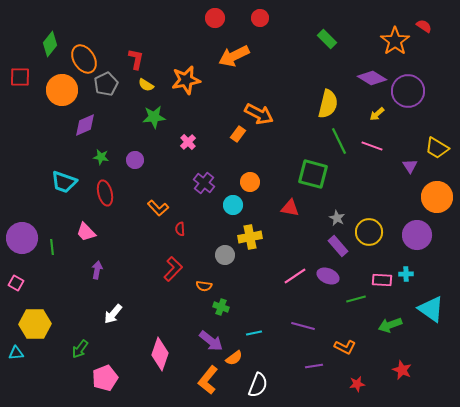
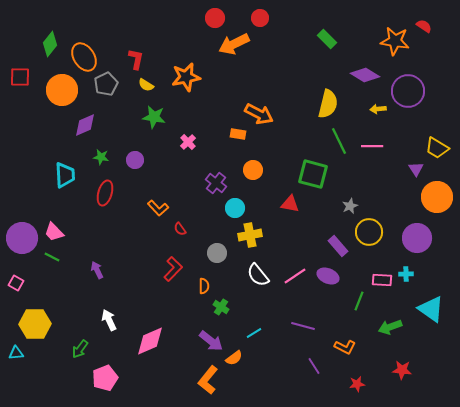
orange star at (395, 41): rotated 28 degrees counterclockwise
orange arrow at (234, 56): moved 12 px up
orange ellipse at (84, 59): moved 2 px up
purple diamond at (372, 78): moved 7 px left, 3 px up
orange star at (186, 80): moved 3 px up
yellow arrow at (377, 114): moved 1 px right, 5 px up; rotated 35 degrees clockwise
green star at (154, 117): rotated 15 degrees clockwise
orange rectangle at (238, 134): rotated 63 degrees clockwise
pink line at (372, 146): rotated 20 degrees counterclockwise
purple triangle at (410, 166): moved 6 px right, 3 px down
cyan trapezoid at (64, 182): moved 1 px right, 7 px up; rotated 112 degrees counterclockwise
orange circle at (250, 182): moved 3 px right, 12 px up
purple cross at (204, 183): moved 12 px right
red ellipse at (105, 193): rotated 30 degrees clockwise
cyan circle at (233, 205): moved 2 px right, 3 px down
red triangle at (290, 208): moved 4 px up
gray star at (337, 218): moved 13 px right, 12 px up; rotated 21 degrees clockwise
red semicircle at (180, 229): rotated 32 degrees counterclockwise
pink trapezoid at (86, 232): moved 32 px left
purple circle at (417, 235): moved 3 px down
yellow cross at (250, 237): moved 2 px up
green line at (52, 247): moved 10 px down; rotated 56 degrees counterclockwise
gray circle at (225, 255): moved 8 px left, 2 px up
purple arrow at (97, 270): rotated 36 degrees counterclockwise
orange semicircle at (204, 286): rotated 98 degrees counterclockwise
green line at (356, 299): moved 3 px right, 2 px down; rotated 54 degrees counterclockwise
green cross at (221, 307): rotated 14 degrees clockwise
white arrow at (113, 314): moved 4 px left, 6 px down; rotated 115 degrees clockwise
green arrow at (390, 325): moved 2 px down
cyan line at (254, 333): rotated 21 degrees counterclockwise
pink diamond at (160, 354): moved 10 px left, 13 px up; rotated 48 degrees clockwise
purple line at (314, 366): rotated 66 degrees clockwise
red star at (402, 370): rotated 18 degrees counterclockwise
white semicircle at (258, 385): moved 110 px up; rotated 120 degrees clockwise
